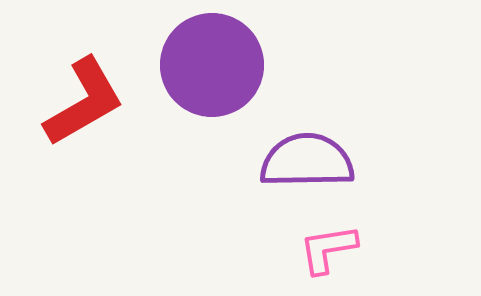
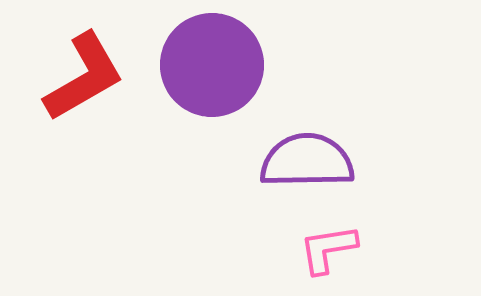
red L-shape: moved 25 px up
